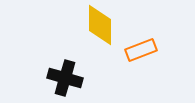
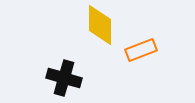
black cross: moved 1 px left
